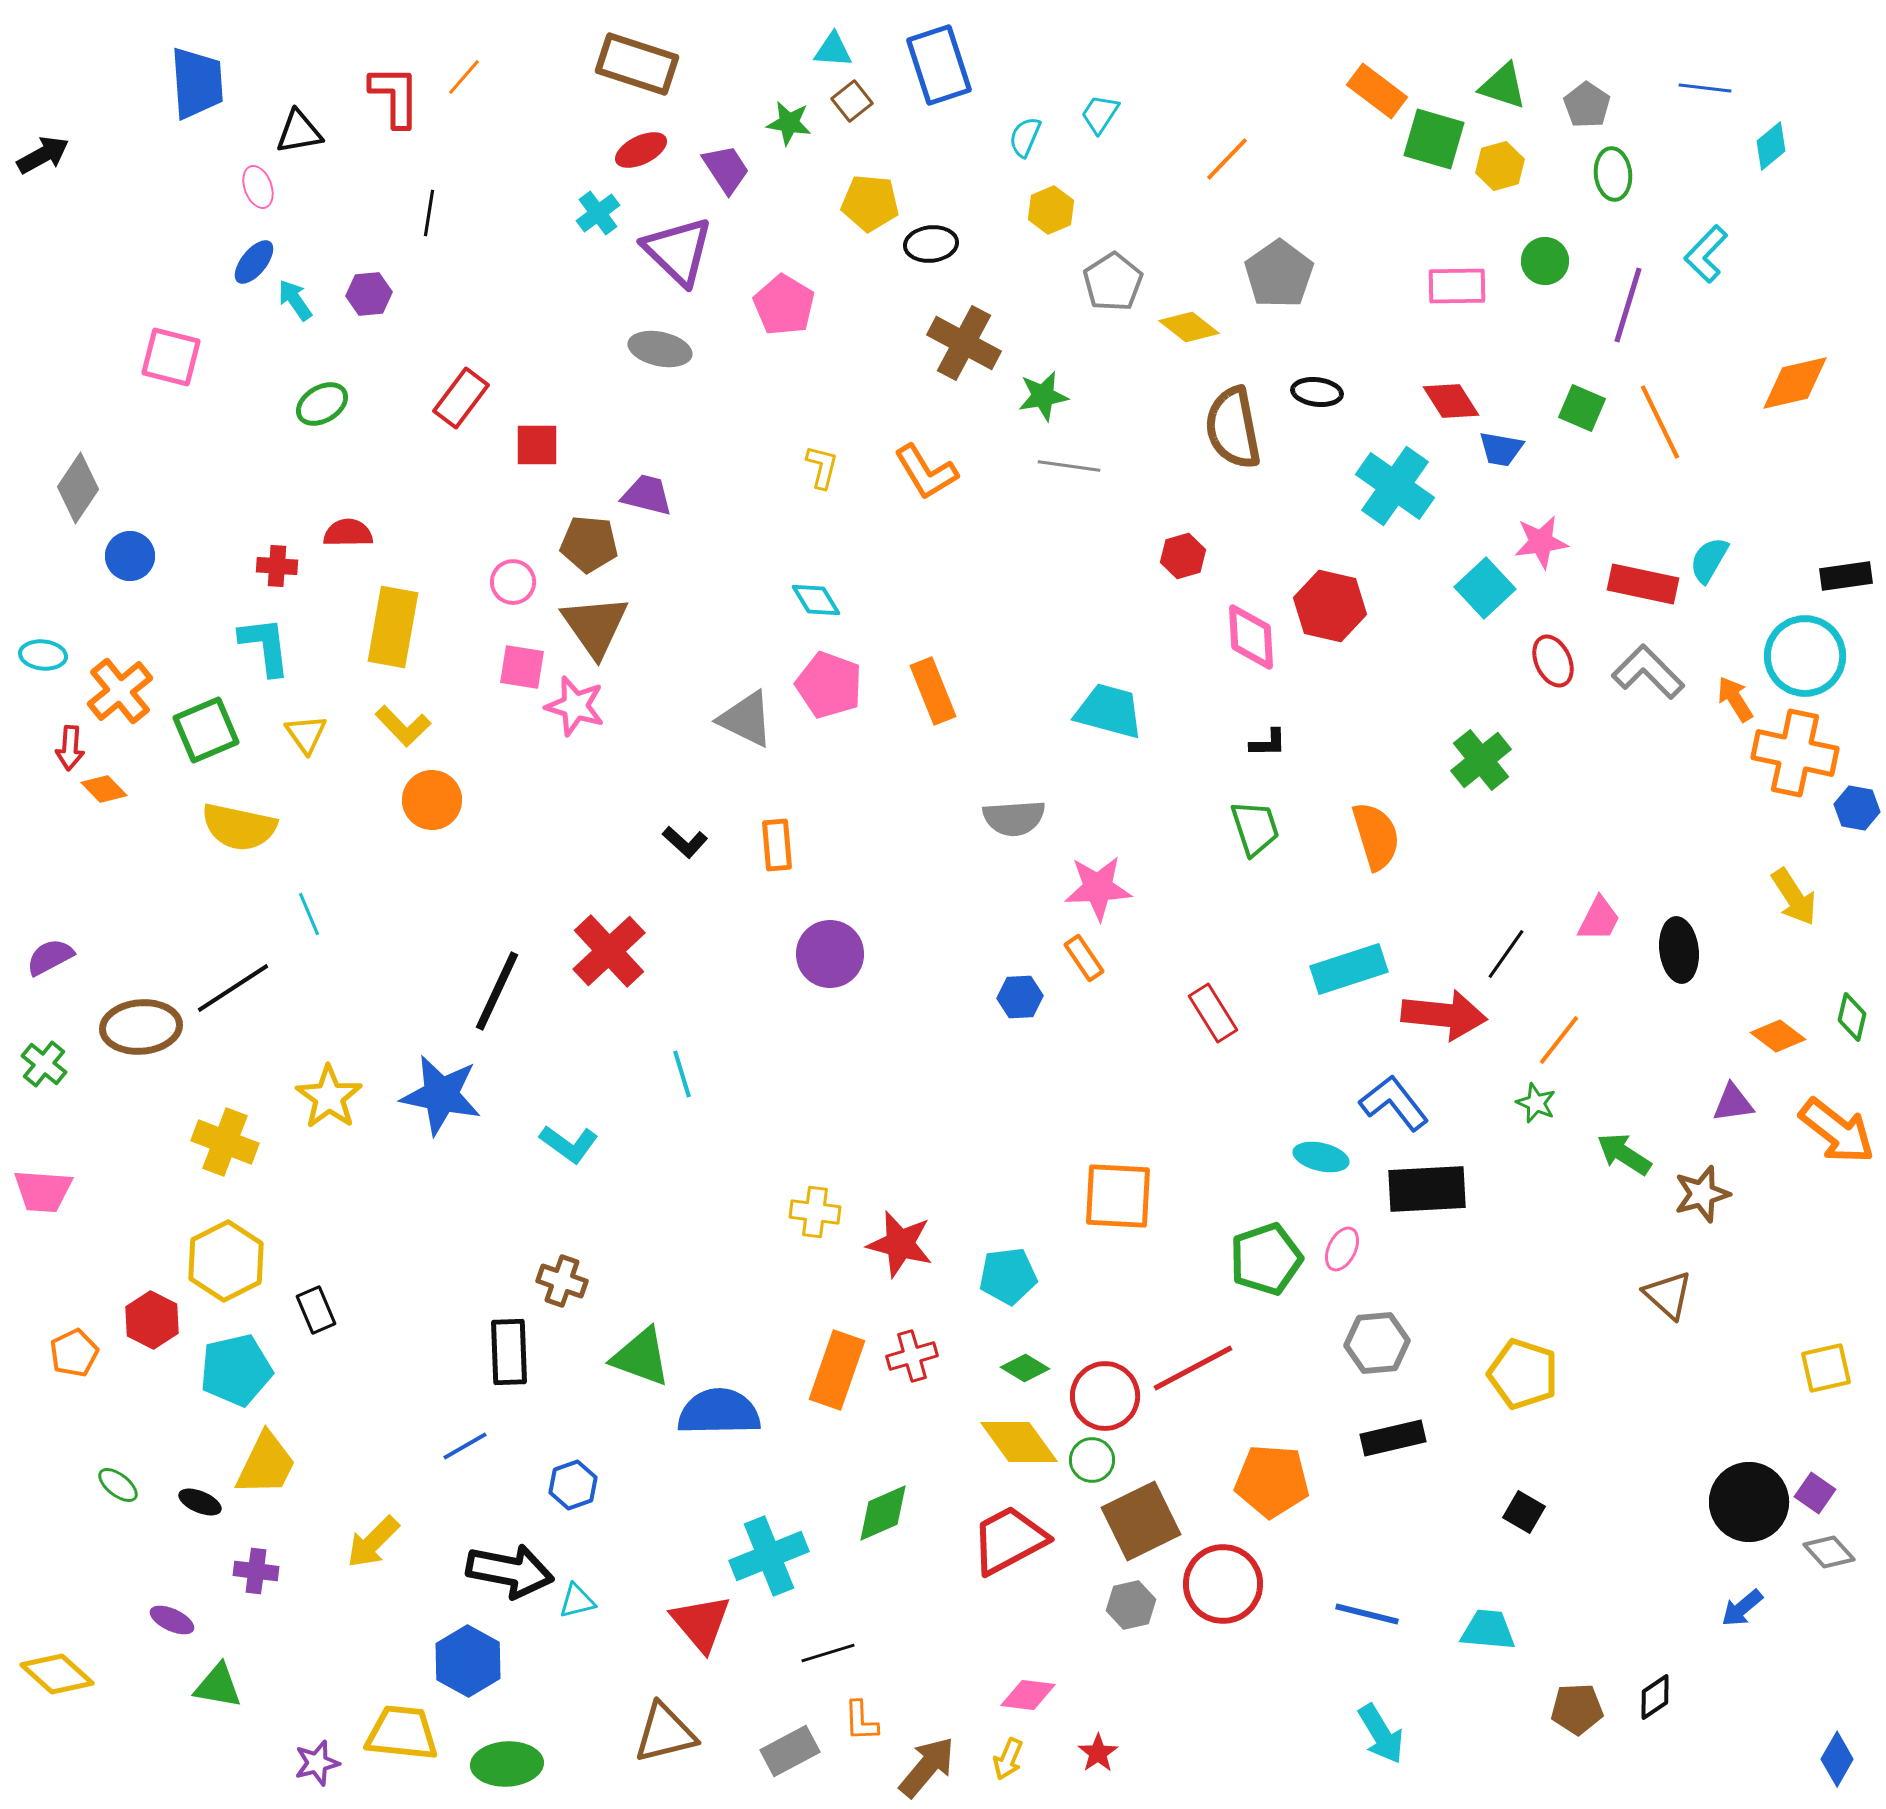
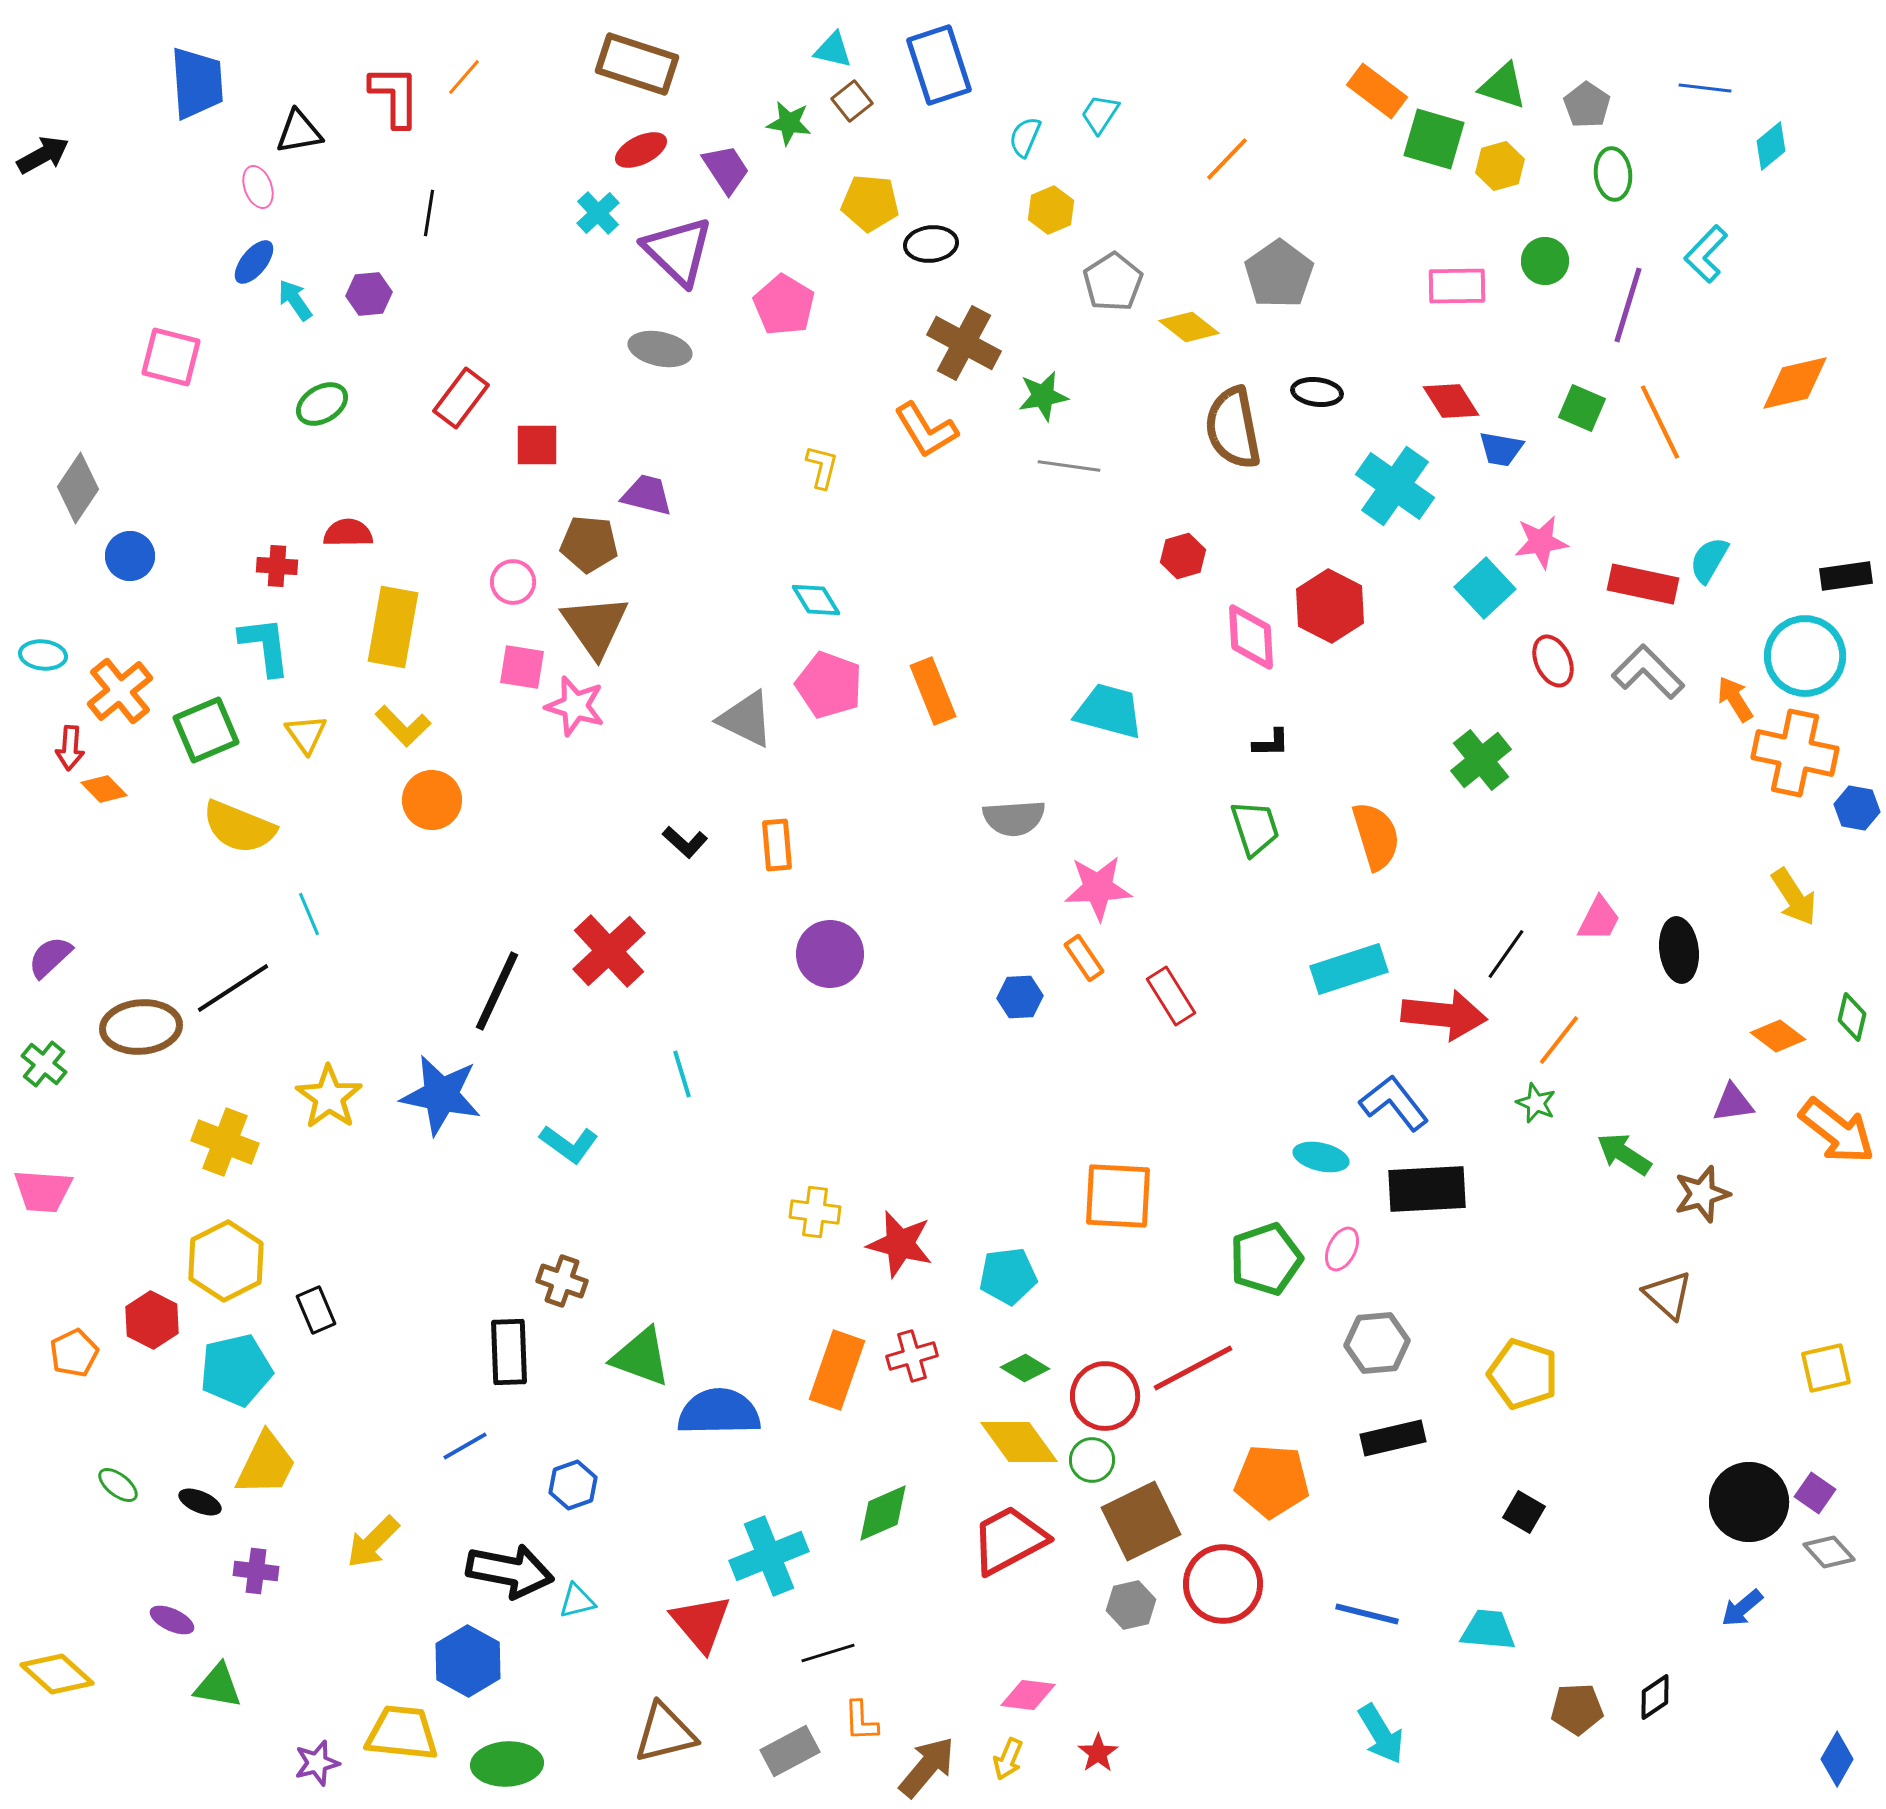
cyan triangle at (833, 50): rotated 9 degrees clockwise
cyan cross at (598, 213): rotated 6 degrees counterclockwise
orange L-shape at (926, 472): moved 42 px up
red hexagon at (1330, 606): rotated 14 degrees clockwise
black L-shape at (1268, 743): moved 3 px right
yellow semicircle at (239, 827): rotated 10 degrees clockwise
purple semicircle at (50, 957): rotated 15 degrees counterclockwise
red rectangle at (1213, 1013): moved 42 px left, 17 px up
